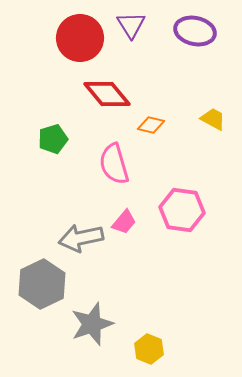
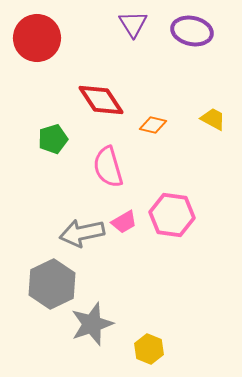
purple triangle: moved 2 px right, 1 px up
purple ellipse: moved 3 px left
red circle: moved 43 px left
red diamond: moved 6 px left, 6 px down; rotated 6 degrees clockwise
orange diamond: moved 2 px right
pink semicircle: moved 6 px left, 3 px down
pink hexagon: moved 10 px left, 5 px down
pink trapezoid: rotated 20 degrees clockwise
gray arrow: moved 1 px right, 5 px up
gray hexagon: moved 10 px right
